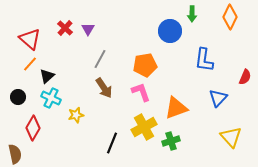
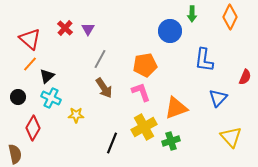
yellow star: rotated 14 degrees clockwise
